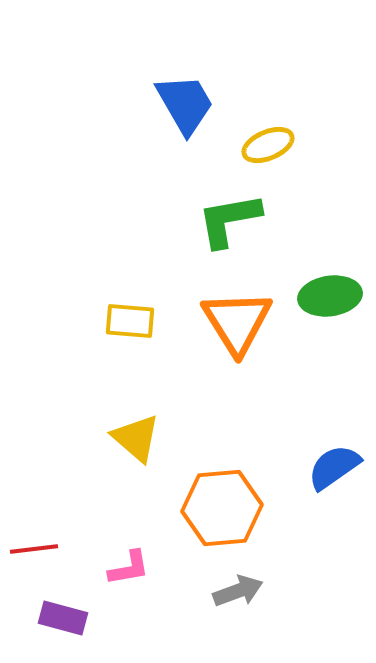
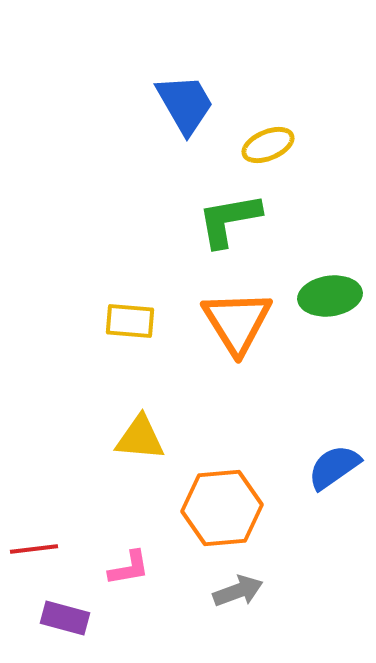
yellow triangle: moved 4 px right; rotated 36 degrees counterclockwise
purple rectangle: moved 2 px right
